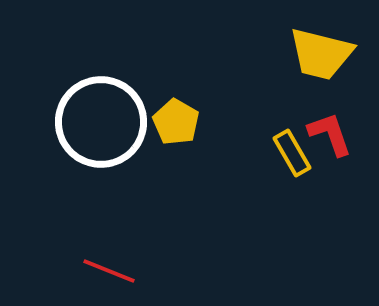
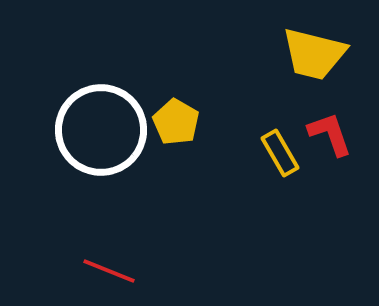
yellow trapezoid: moved 7 px left
white circle: moved 8 px down
yellow rectangle: moved 12 px left
